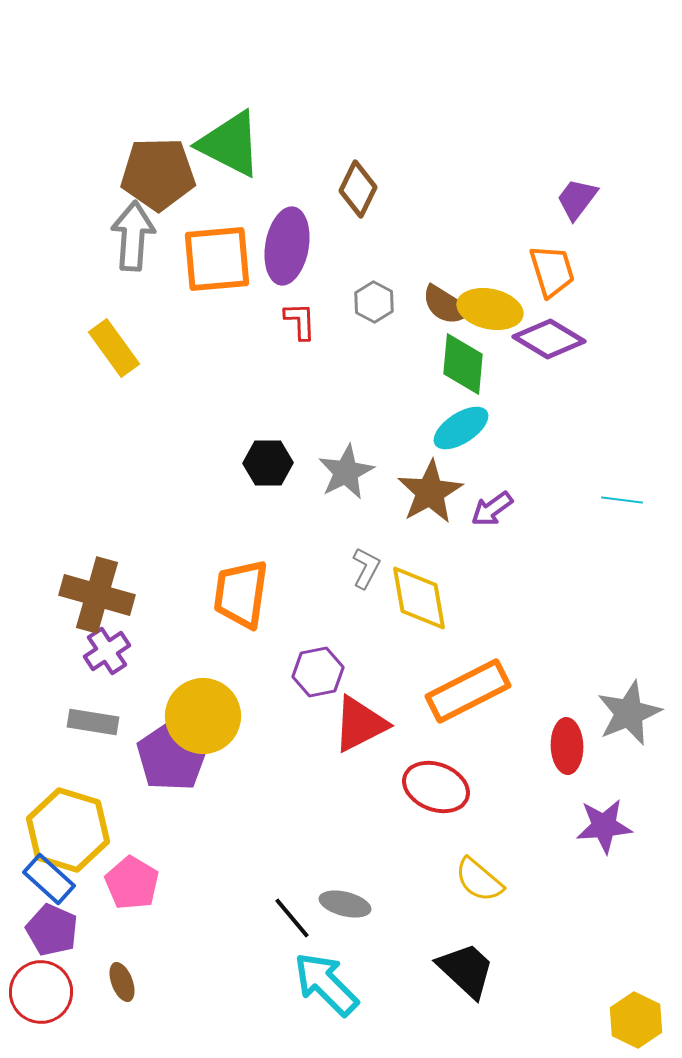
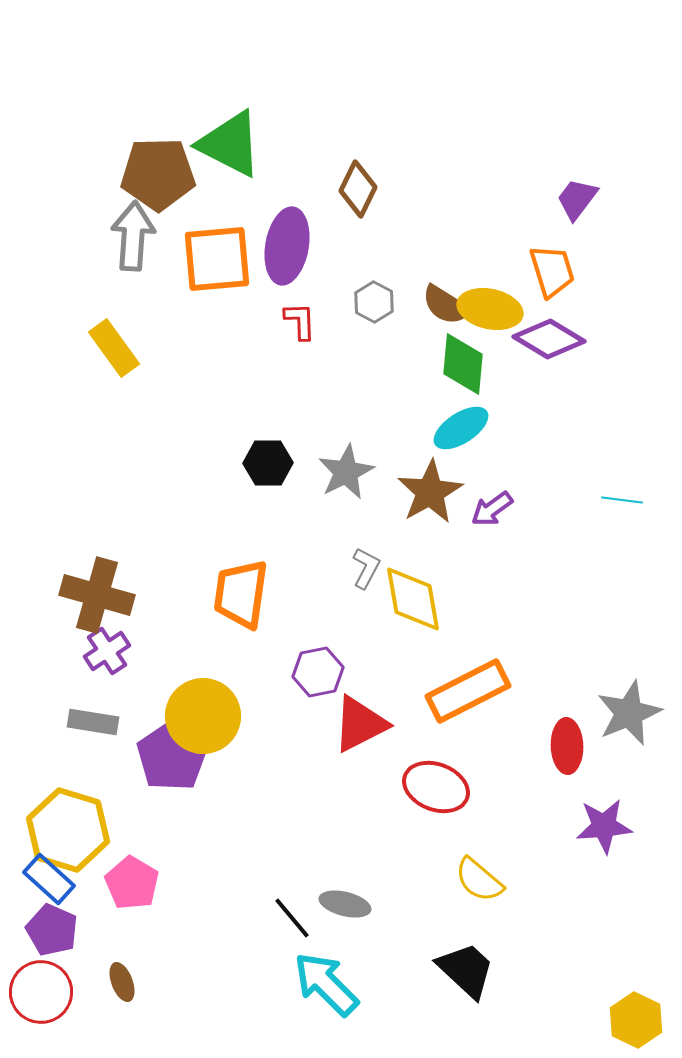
yellow diamond at (419, 598): moved 6 px left, 1 px down
